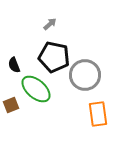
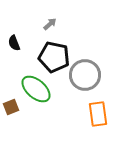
black semicircle: moved 22 px up
brown square: moved 2 px down
